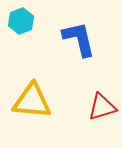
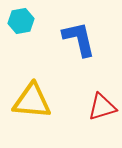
cyan hexagon: rotated 10 degrees clockwise
